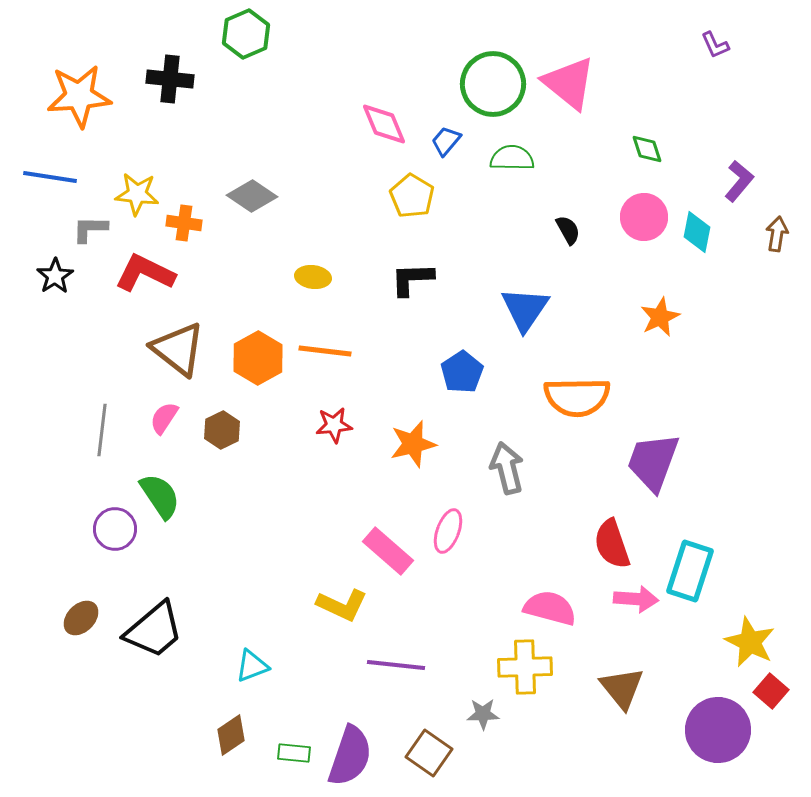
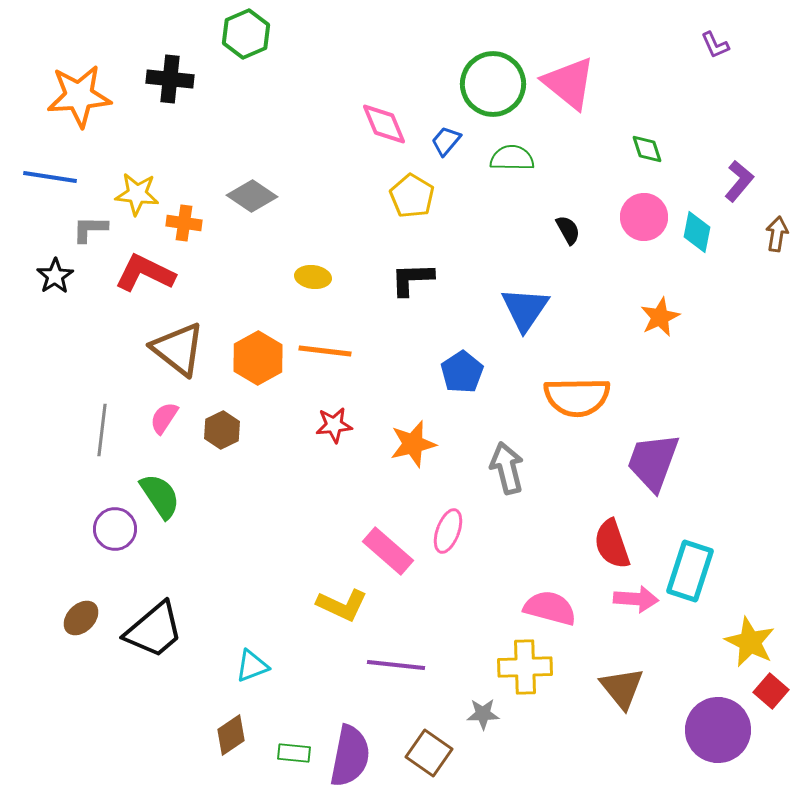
purple semicircle at (350, 756): rotated 8 degrees counterclockwise
